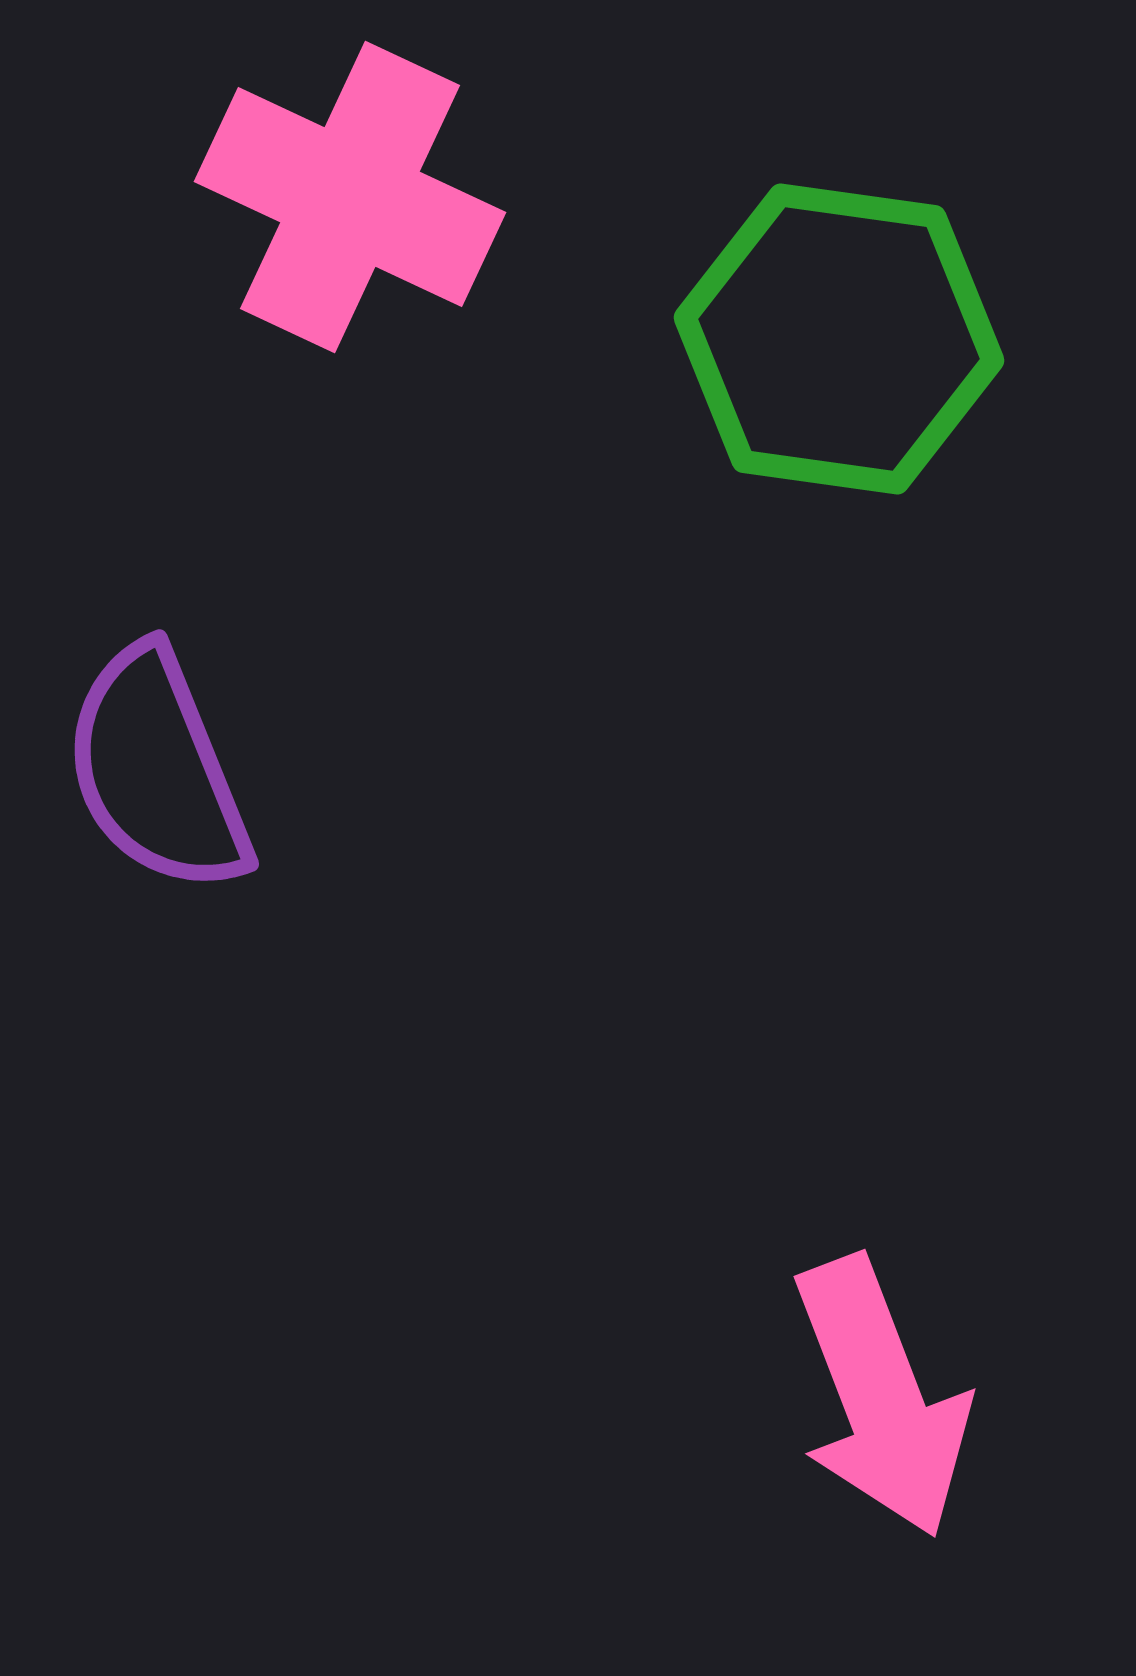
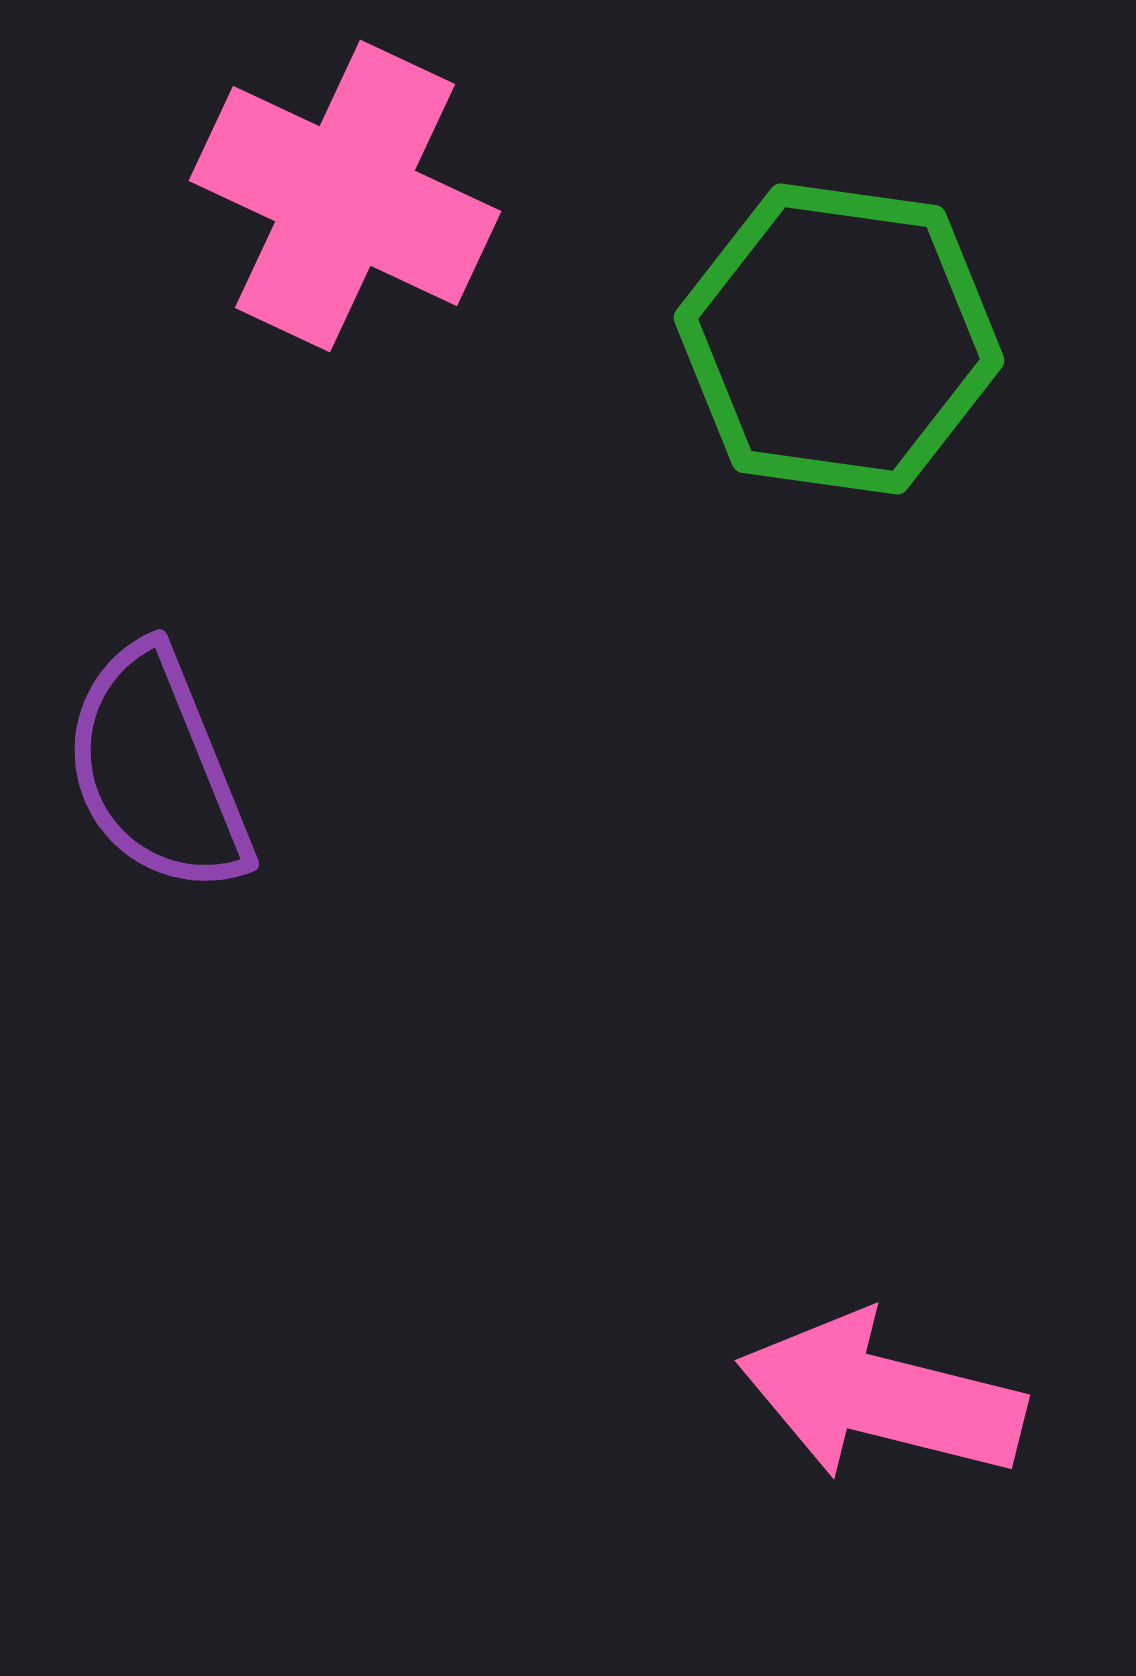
pink cross: moved 5 px left, 1 px up
pink arrow: rotated 125 degrees clockwise
